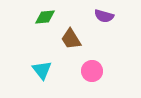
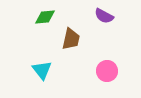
purple semicircle: rotated 12 degrees clockwise
brown trapezoid: rotated 135 degrees counterclockwise
pink circle: moved 15 px right
